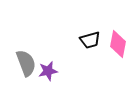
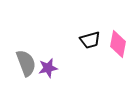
purple star: moved 3 px up
